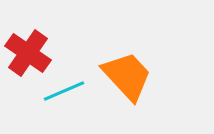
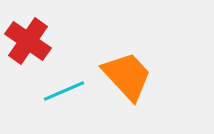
red cross: moved 12 px up
